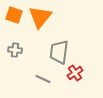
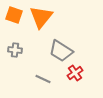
orange triangle: moved 1 px right
gray trapezoid: moved 2 px right, 1 px up; rotated 65 degrees counterclockwise
